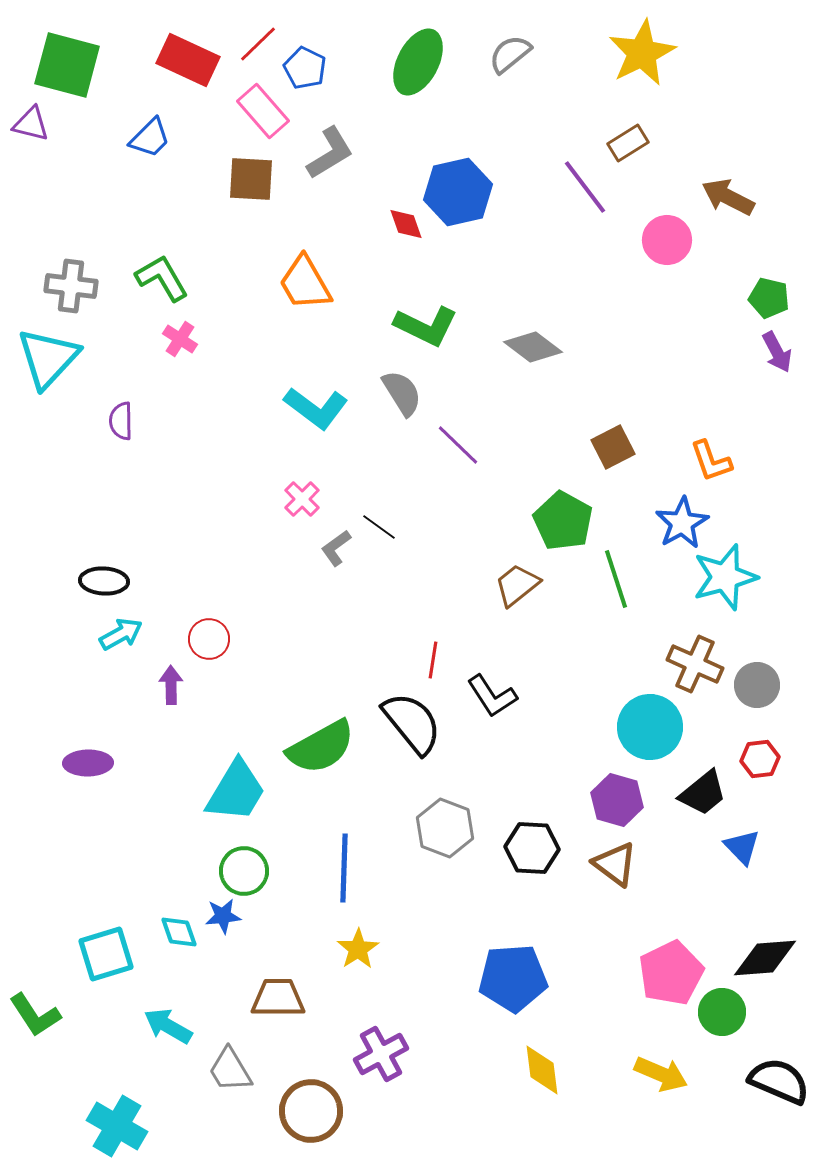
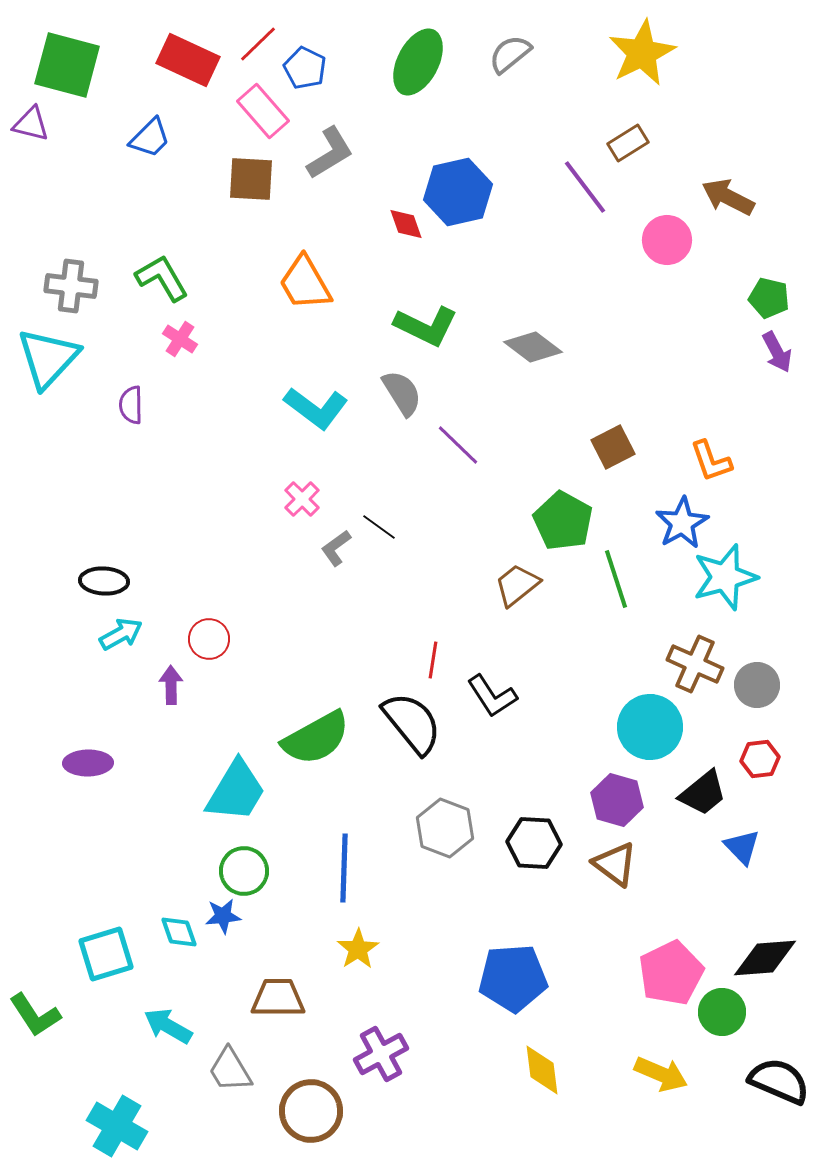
purple semicircle at (121, 421): moved 10 px right, 16 px up
green semicircle at (321, 747): moved 5 px left, 9 px up
black hexagon at (532, 848): moved 2 px right, 5 px up
